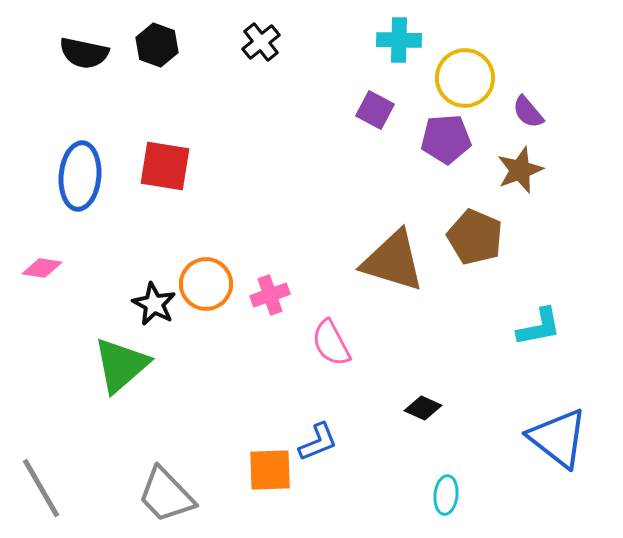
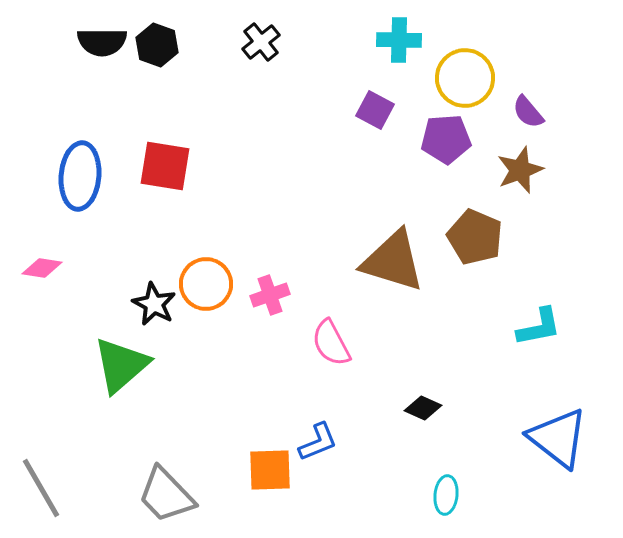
black semicircle: moved 18 px right, 11 px up; rotated 12 degrees counterclockwise
